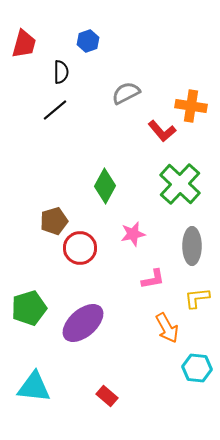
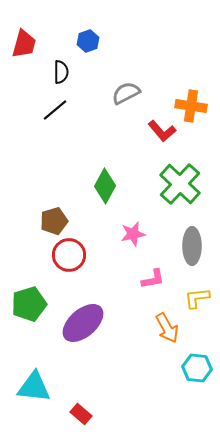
red circle: moved 11 px left, 7 px down
green pentagon: moved 4 px up
red rectangle: moved 26 px left, 18 px down
